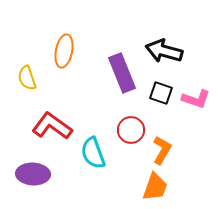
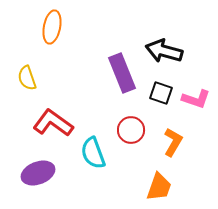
orange ellipse: moved 12 px left, 24 px up
red L-shape: moved 1 px right, 3 px up
orange L-shape: moved 11 px right, 8 px up
purple ellipse: moved 5 px right, 1 px up; rotated 24 degrees counterclockwise
orange trapezoid: moved 4 px right
